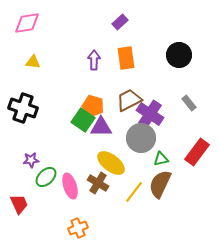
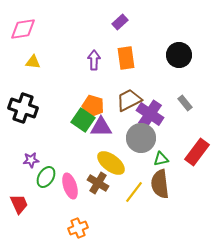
pink diamond: moved 4 px left, 6 px down
gray rectangle: moved 4 px left
green ellipse: rotated 15 degrees counterclockwise
brown semicircle: rotated 32 degrees counterclockwise
